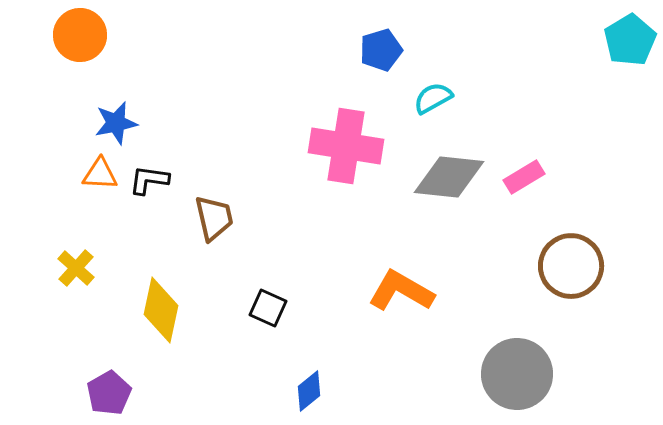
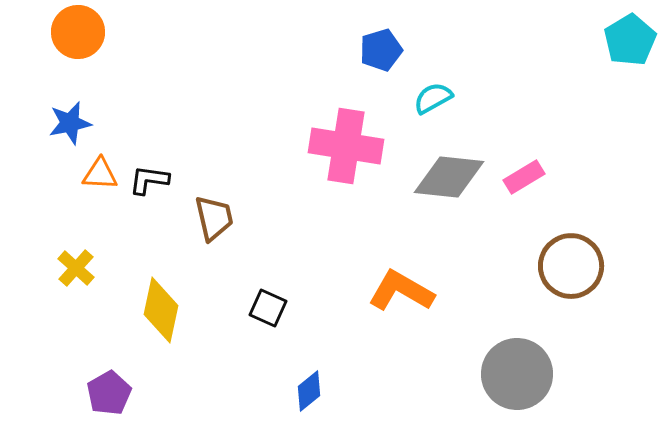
orange circle: moved 2 px left, 3 px up
blue star: moved 46 px left
